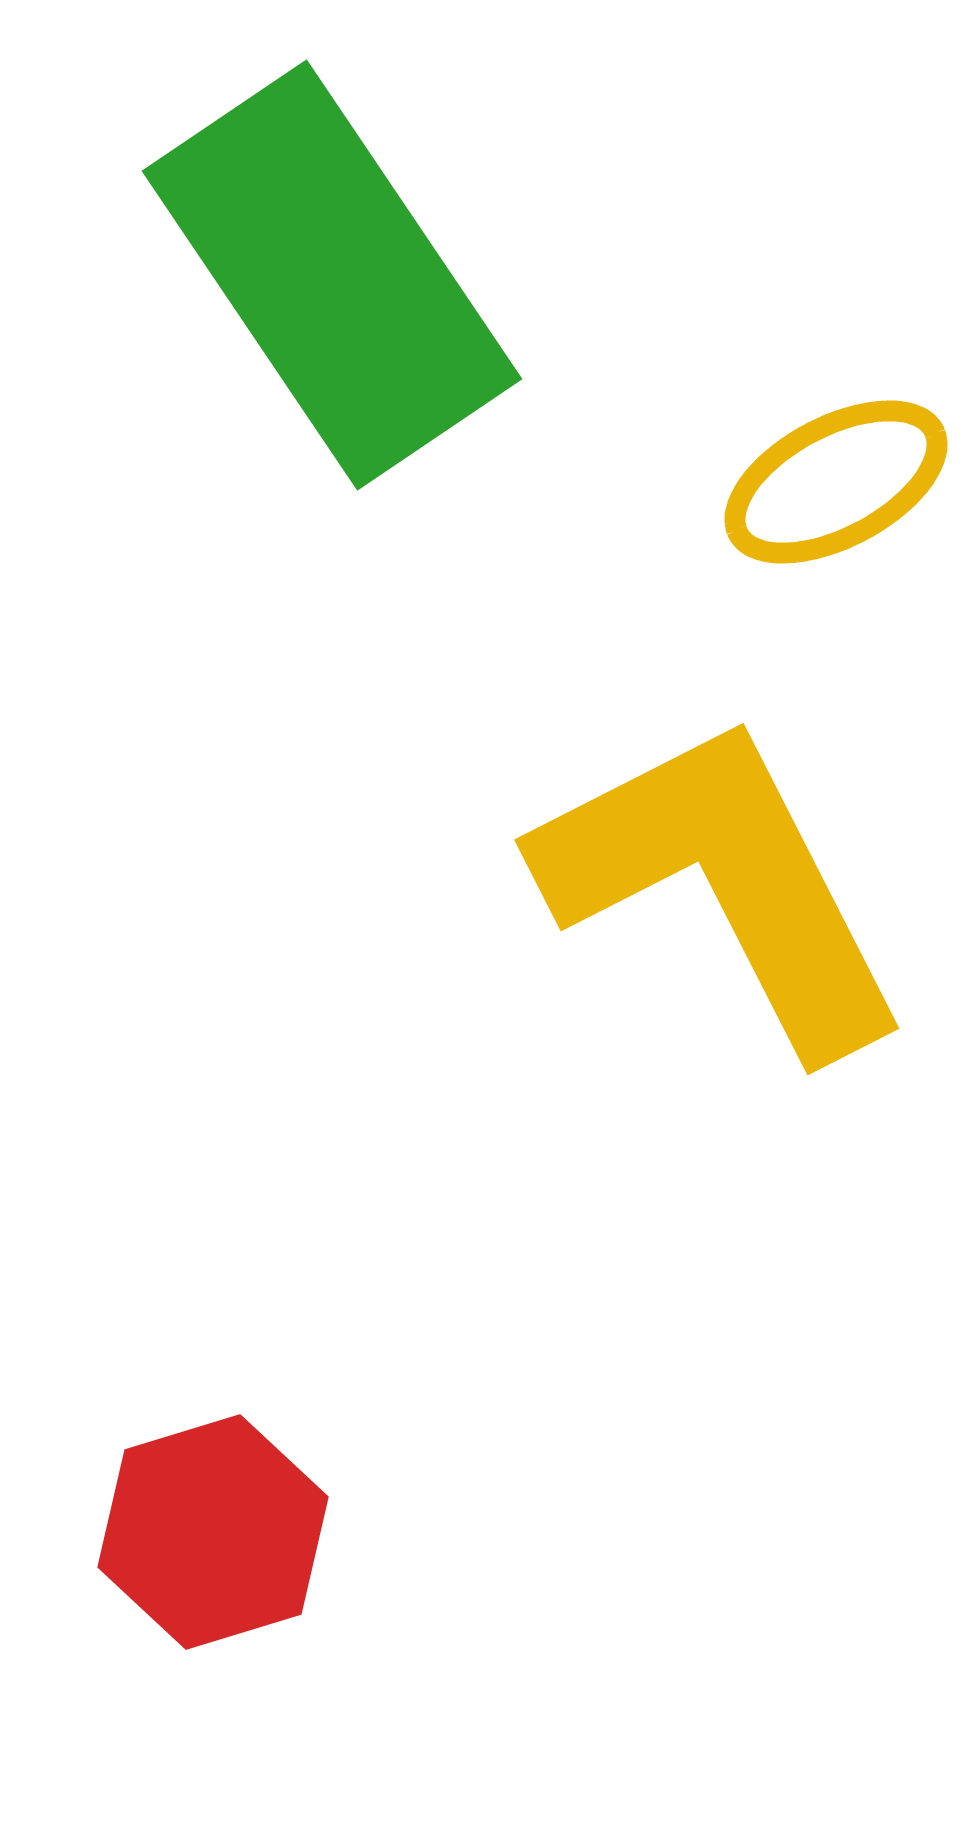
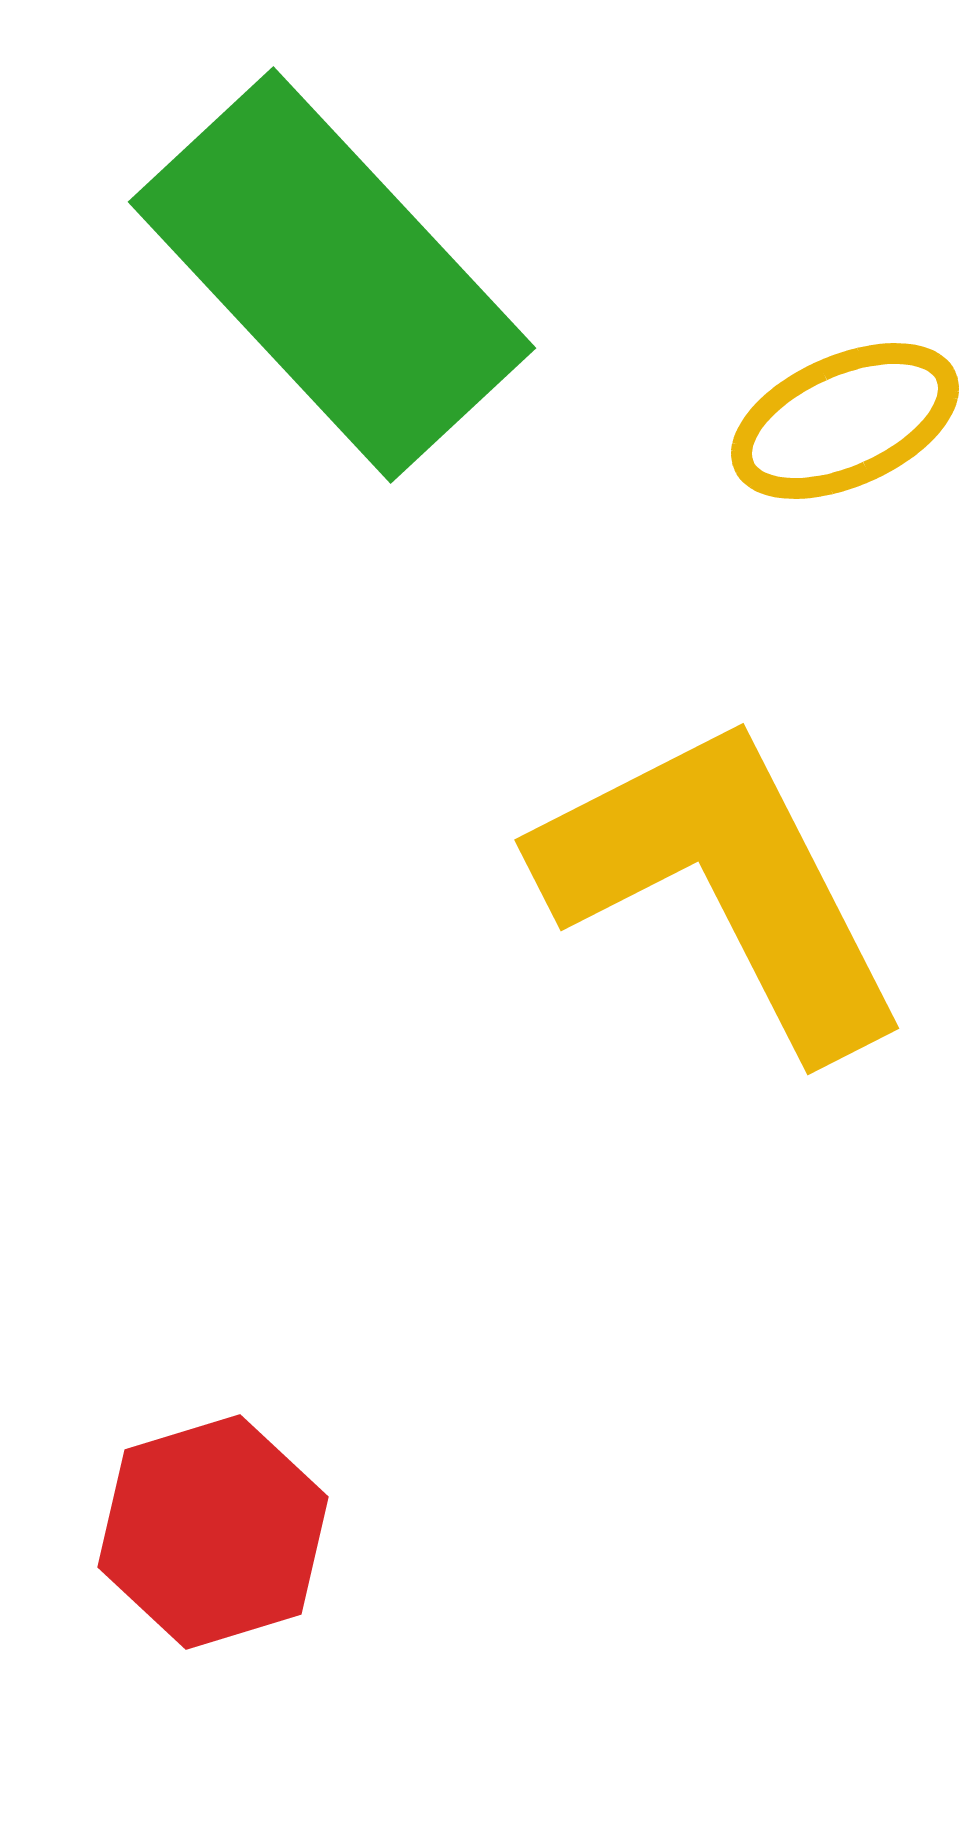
green rectangle: rotated 9 degrees counterclockwise
yellow ellipse: moved 9 px right, 61 px up; rotated 4 degrees clockwise
